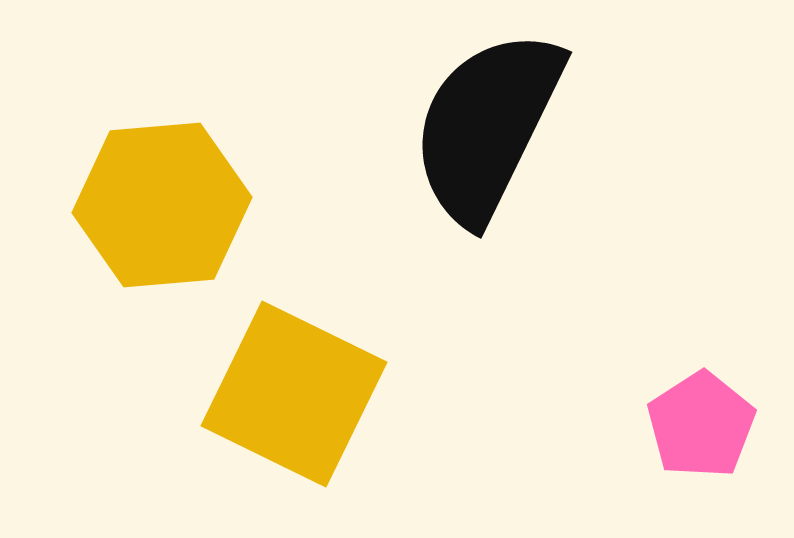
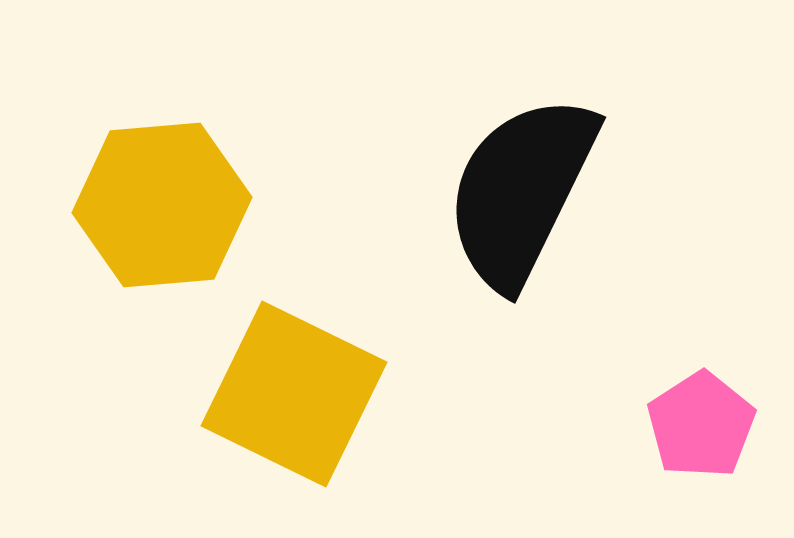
black semicircle: moved 34 px right, 65 px down
